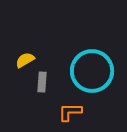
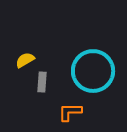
cyan circle: moved 1 px right
